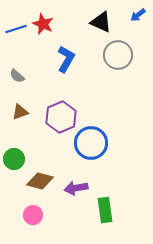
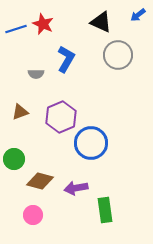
gray semicircle: moved 19 px right, 2 px up; rotated 42 degrees counterclockwise
